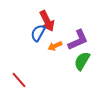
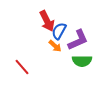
blue semicircle: moved 21 px right, 2 px up
orange arrow: rotated 112 degrees counterclockwise
green semicircle: rotated 120 degrees counterclockwise
red line: moved 3 px right, 13 px up
